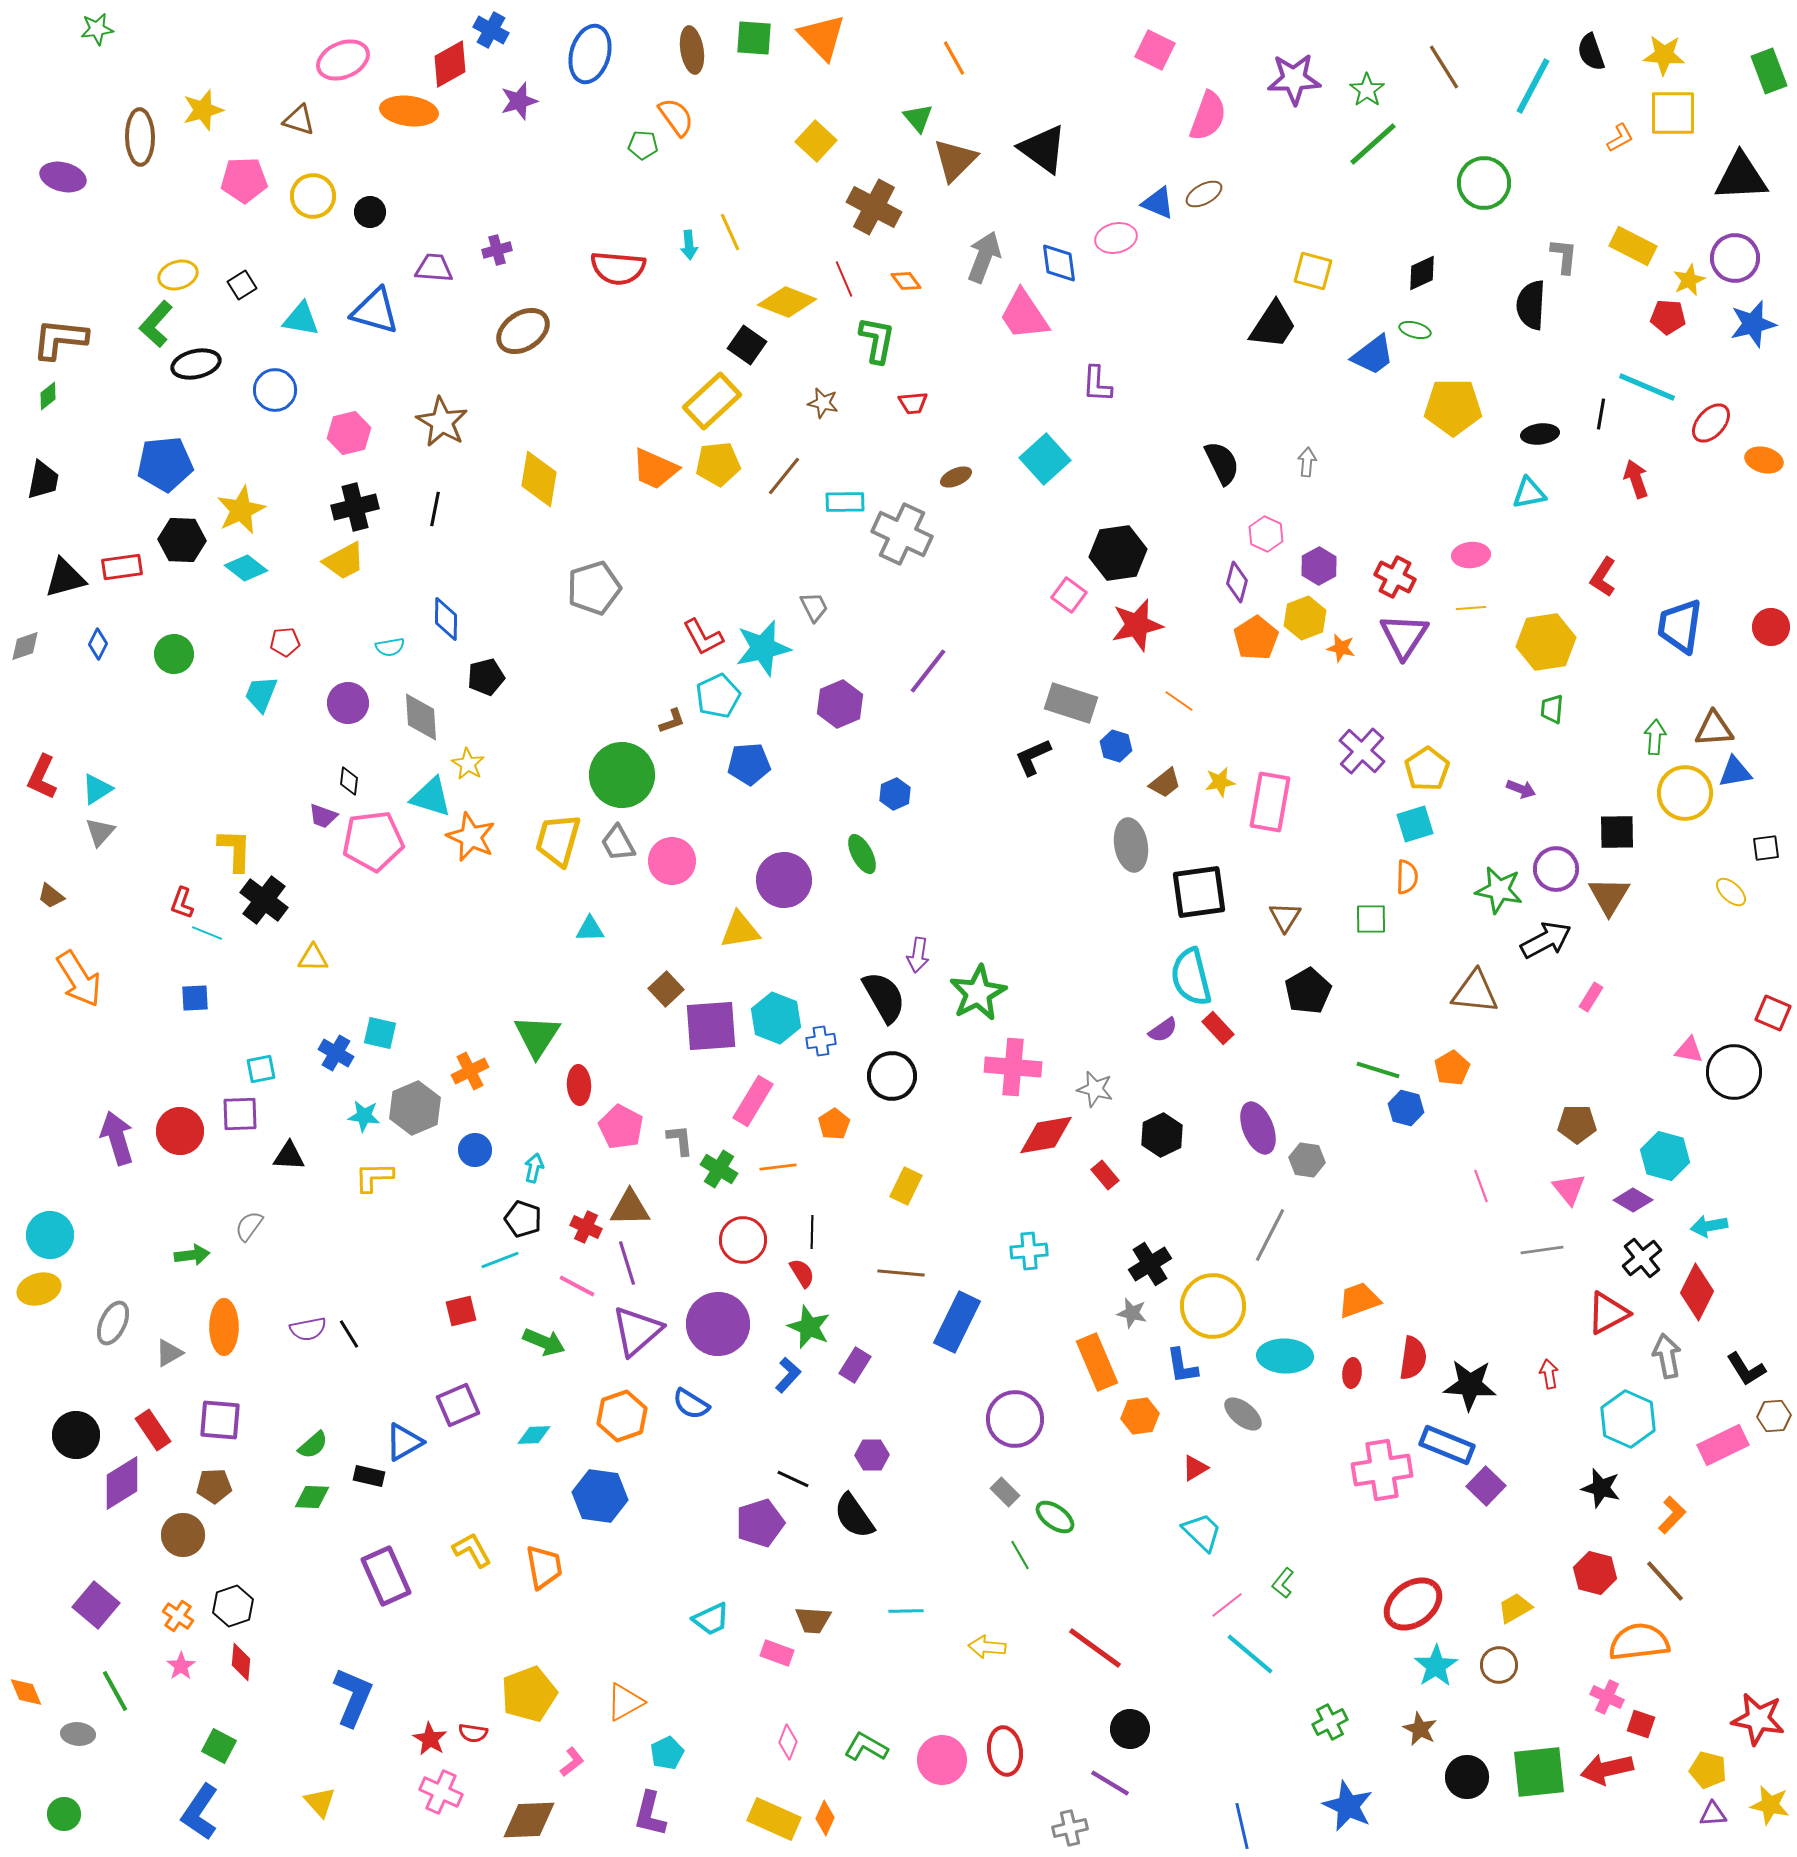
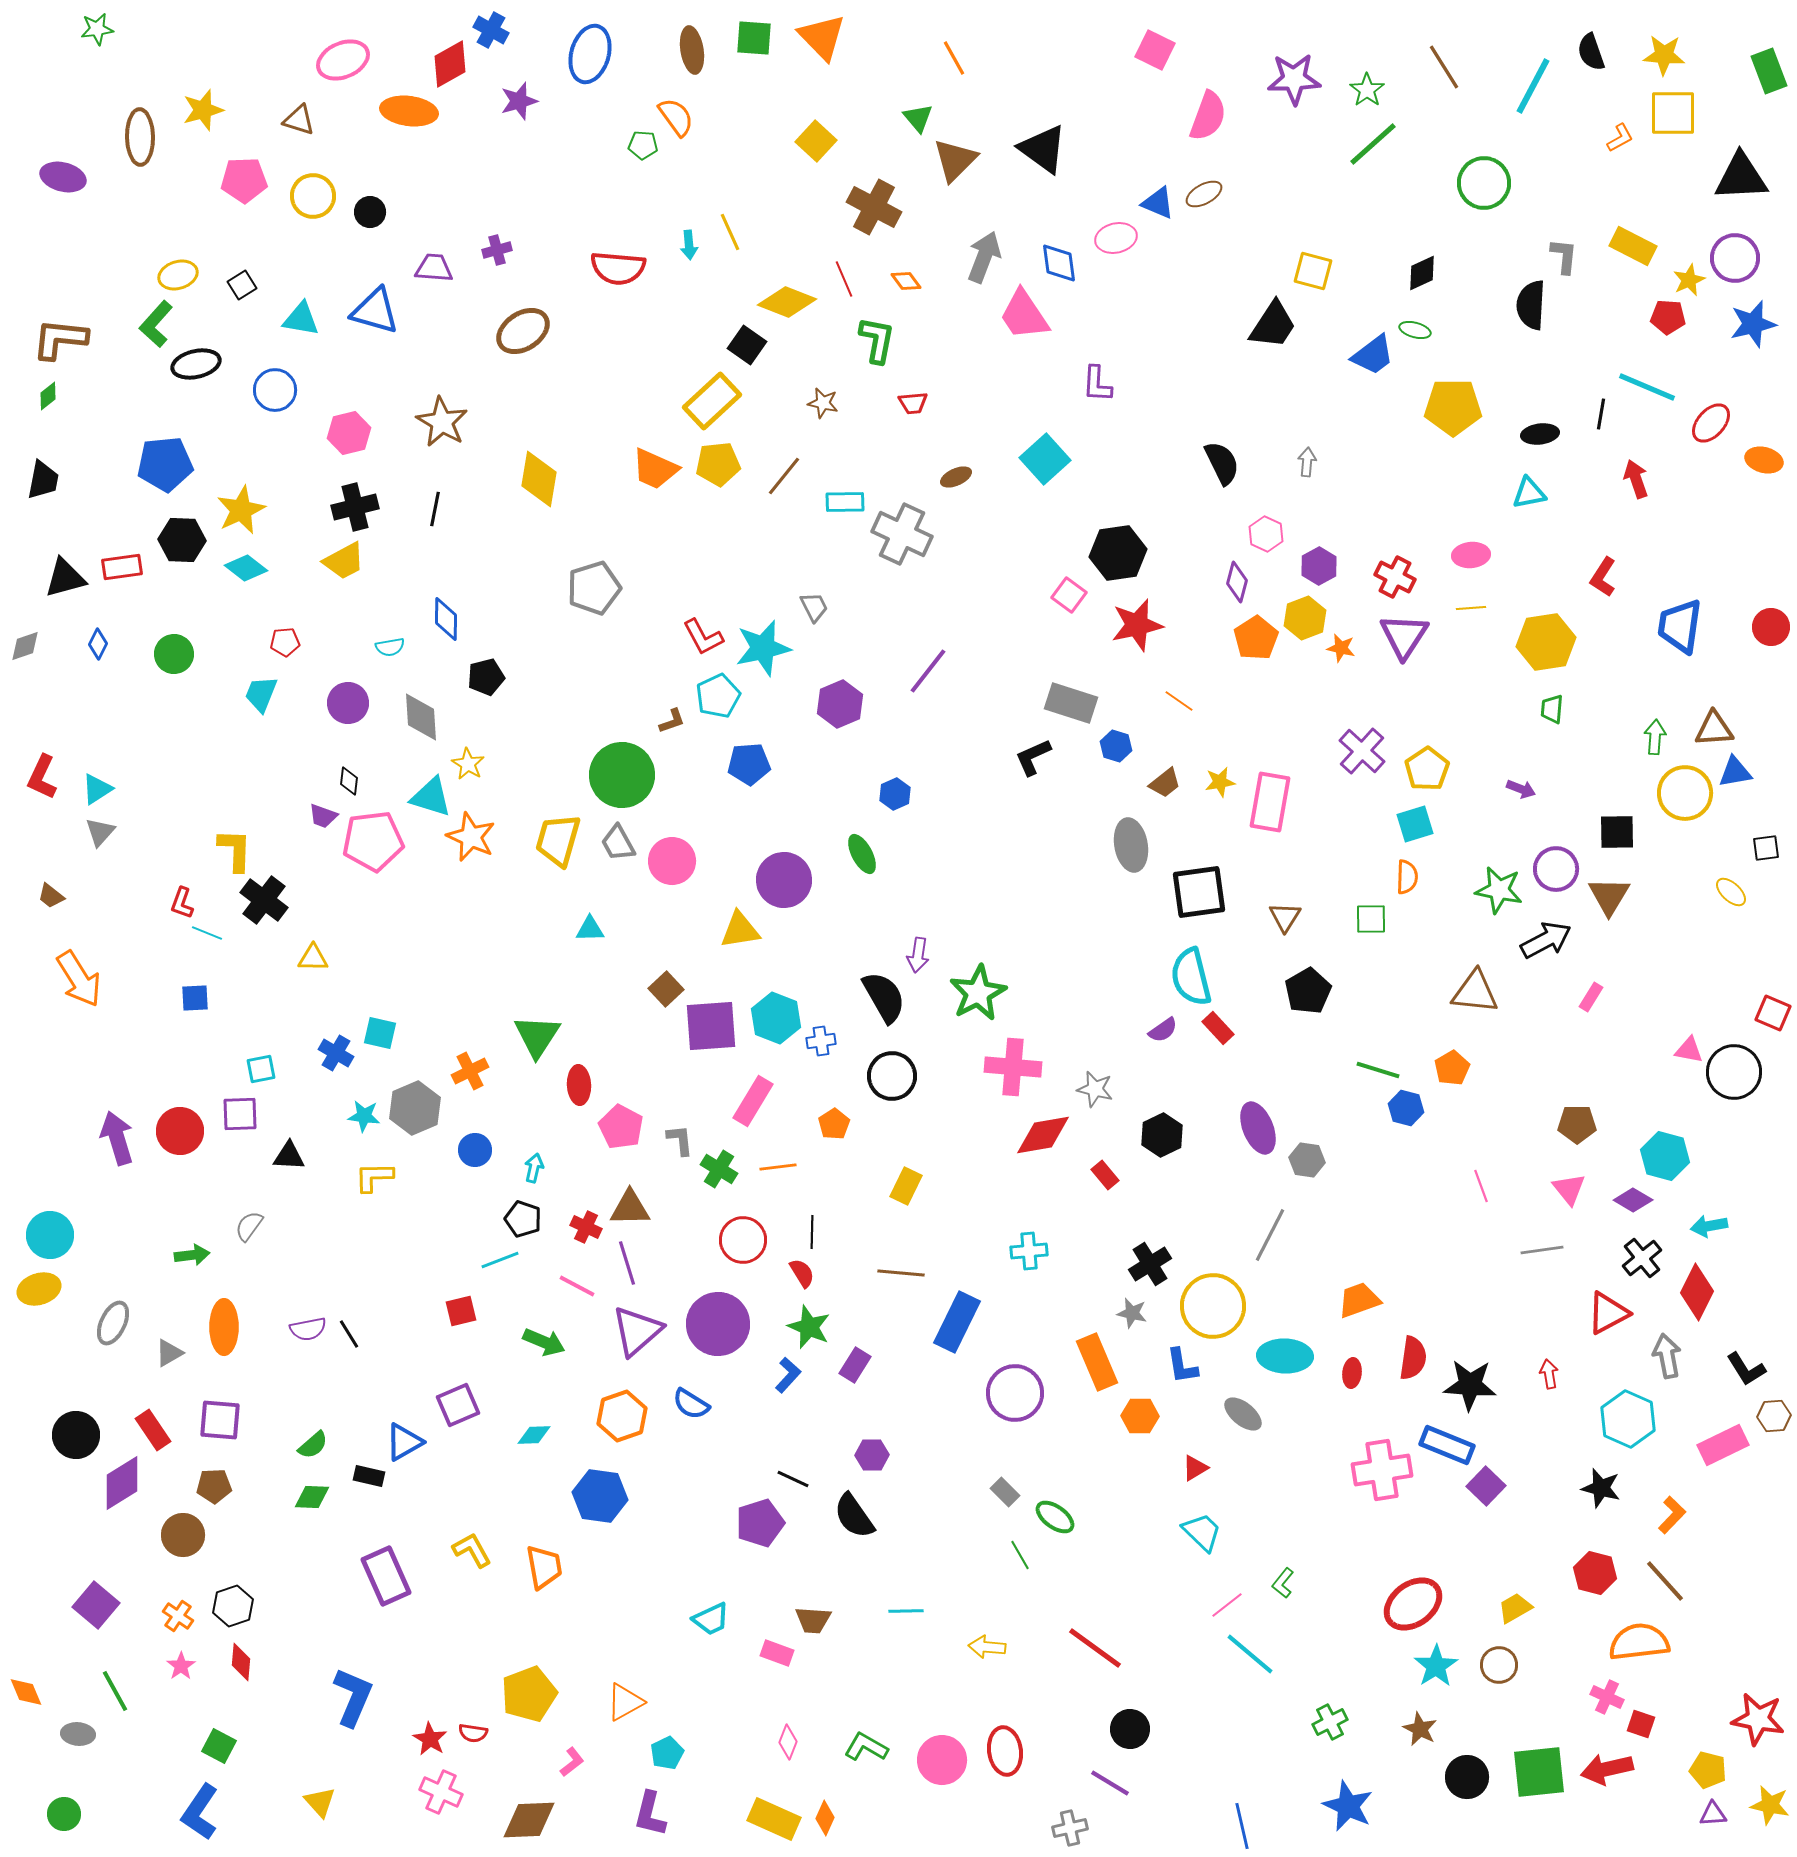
red diamond at (1046, 1135): moved 3 px left
orange hexagon at (1140, 1416): rotated 9 degrees clockwise
purple circle at (1015, 1419): moved 26 px up
